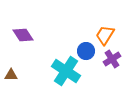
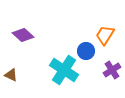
purple diamond: rotated 15 degrees counterclockwise
purple cross: moved 11 px down
cyan cross: moved 2 px left, 1 px up
brown triangle: rotated 24 degrees clockwise
